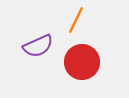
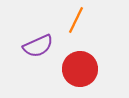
red circle: moved 2 px left, 7 px down
